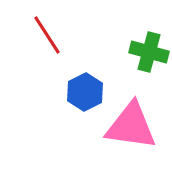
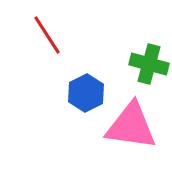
green cross: moved 12 px down
blue hexagon: moved 1 px right, 1 px down
